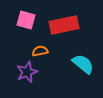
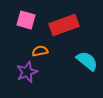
red rectangle: rotated 8 degrees counterclockwise
cyan semicircle: moved 4 px right, 3 px up
